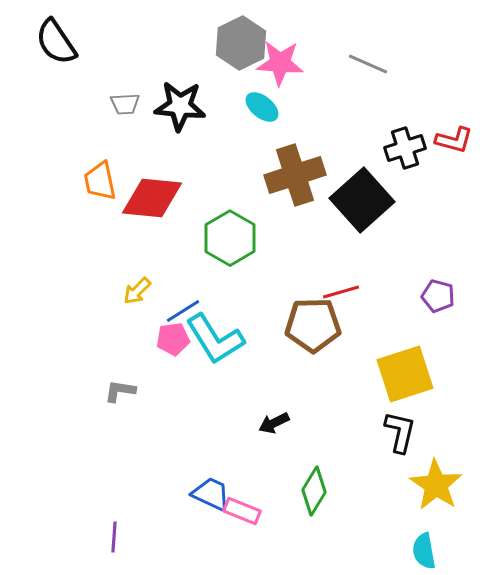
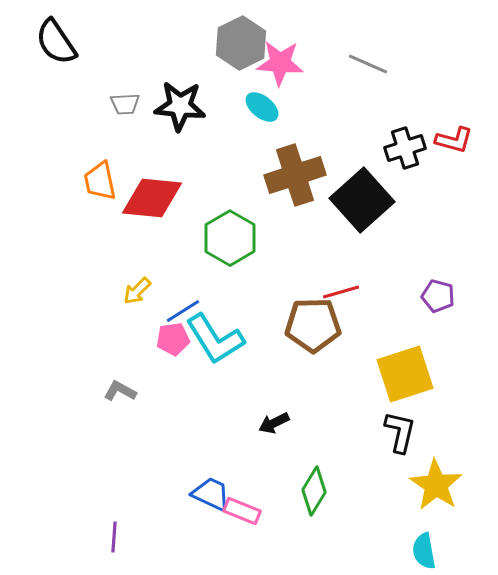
gray L-shape: rotated 20 degrees clockwise
